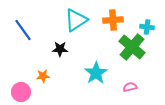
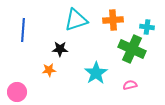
cyan triangle: rotated 15 degrees clockwise
blue line: rotated 40 degrees clockwise
green cross: moved 2 px down; rotated 16 degrees counterclockwise
orange star: moved 6 px right, 6 px up
pink semicircle: moved 2 px up
pink circle: moved 4 px left
